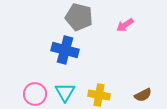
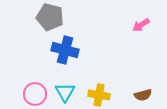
gray pentagon: moved 29 px left
pink arrow: moved 16 px right
brown semicircle: rotated 12 degrees clockwise
